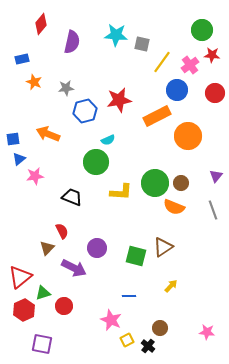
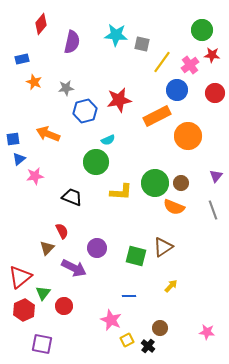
green triangle at (43, 293): rotated 35 degrees counterclockwise
